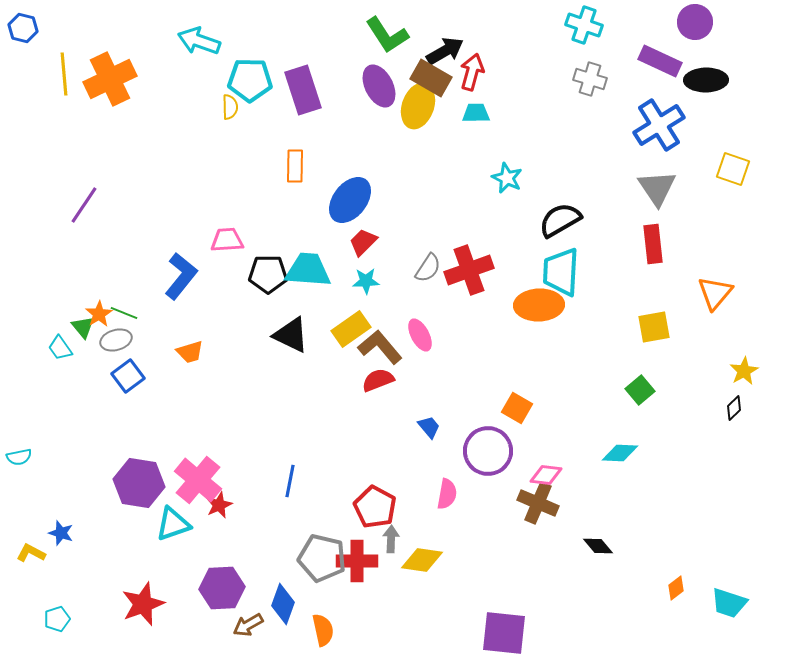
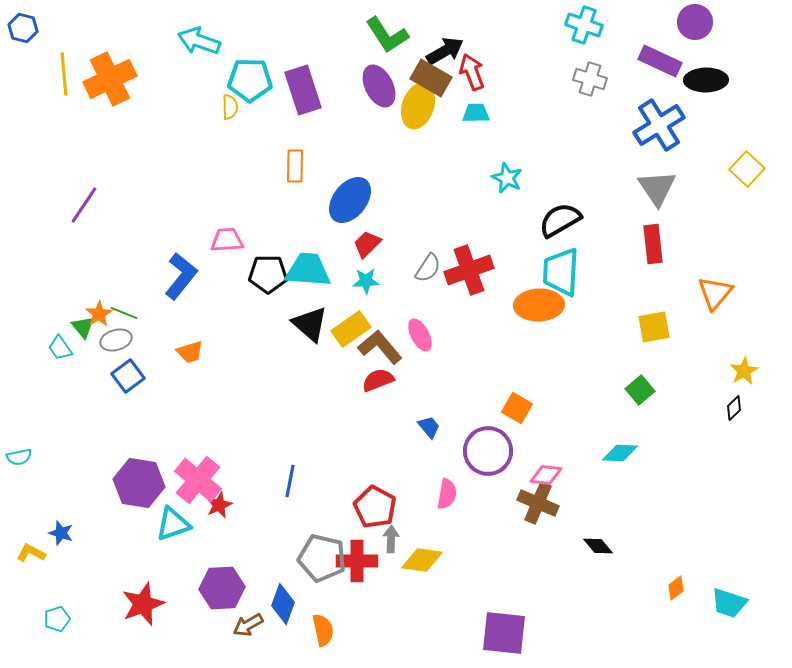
red arrow at (472, 72): rotated 36 degrees counterclockwise
yellow square at (733, 169): moved 14 px right; rotated 24 degrees clockwise
red trapezoid at (363, 242): moved 4 px right, 2 px down
black triangle at (291, 335): moved 19 px right, 11 px up; rotated 15 degrees clockwise
